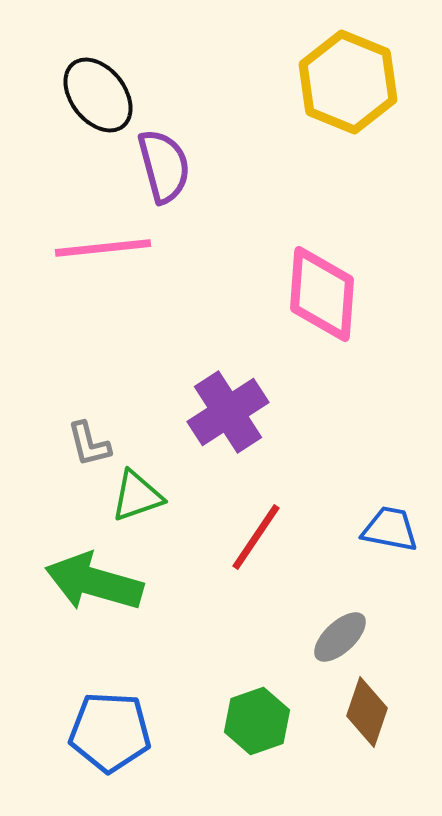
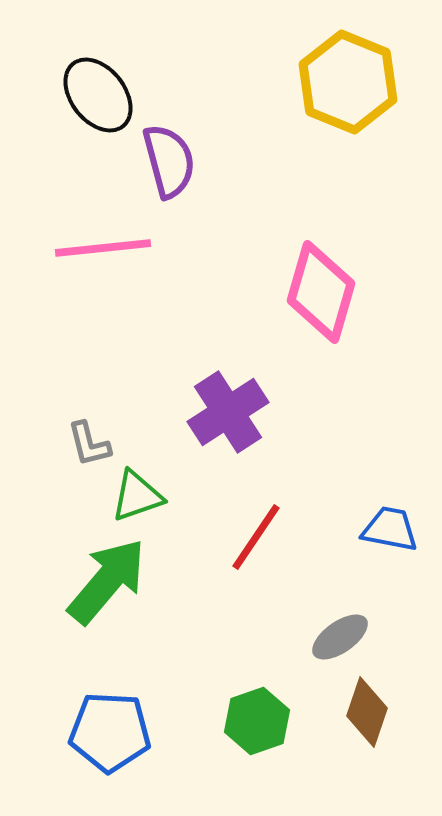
purple semicircle: moved 5 px right, 5 px up
pink diamond: moved 1 px left, 2 px up; rotated 12 degrees clockwise
green arrow: moved 13 px right, 1 px up; rotated 114 degrees clockwise
gray ellipse: rotated 8 degrees clockwise
